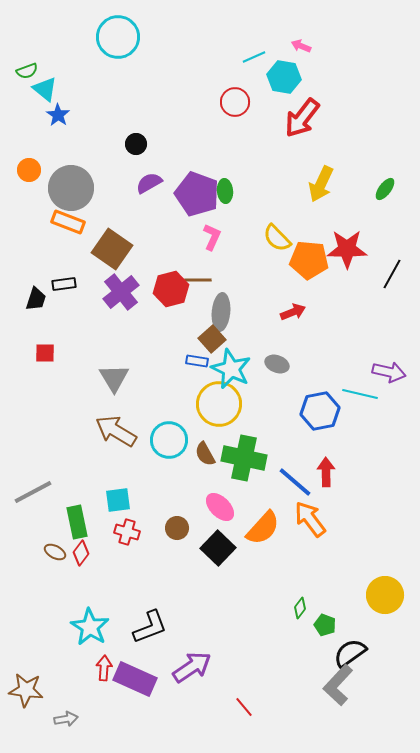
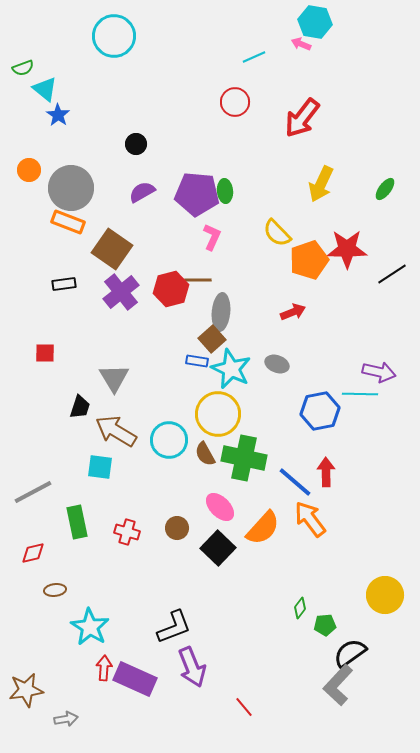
cyan circle at (118, 37): moved 4 px left, 1 px up
pink arrow at (301, 46): moved 2 px up
green semicircle at (27, 71): moved 4 px left, 3 px up
cyan hexagon at (284, 77): moved 31 px right, 55 px up
purple semicircle at (149, 183): moved 7 px left, 9 px down
purple pentagon at (197, 194): rotated 15 degrees counterclockwise
yellow semicircle at (277, 238): moved 5 px up
orange pentagon at (309, 260): rotated 24 degrees counterclockwise
black line at (392, 274): rotated 28 degrees clockwise
black trapezoid at (36, 299): moved 44 px right, 108 px down
purple arrow at (389, 372): moved 10 px left
cyan line at (360, 394): rotated 12 degrees counterclockwise
yellow circle at (219, 404): moved 1 px left, 10 px down
cyan square at (118, 500): moved 18 px left, 33 px up; rotated 16 degrees clockwise
brown ellipse at (55, 552): moved 38 px down; rotated 35 degrees counterclockwise
red diamond at (81, 553): moved 48 px left; rotated 40 degrees clockwise
green pentagon at (325, 625): rotated 25 degrees counterclockwise
black L-shape at (150, 627): moved 24 px right
purple arrow at (192, 667): rotated 102 degrees clockwise
brown star at (26, 690): rotated 16 degrees counterclockwise
